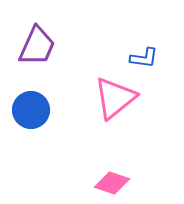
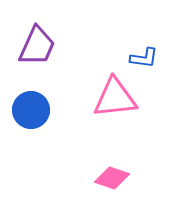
pink triangle: rotated 33 degrees clockwise
pink diamond: moved 5 px up
